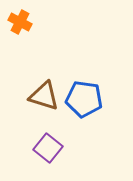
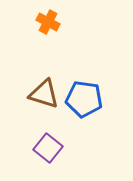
orange cross: moved 28 px right
brown triangle: moved 2 px up
